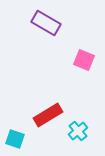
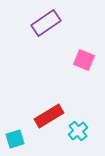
purple rectangle: rotated 64 degrees counterclockwise
red rectangle: moved 1 px right, 1 px down
cyan square: rotated 36 degrees counterclockwise
